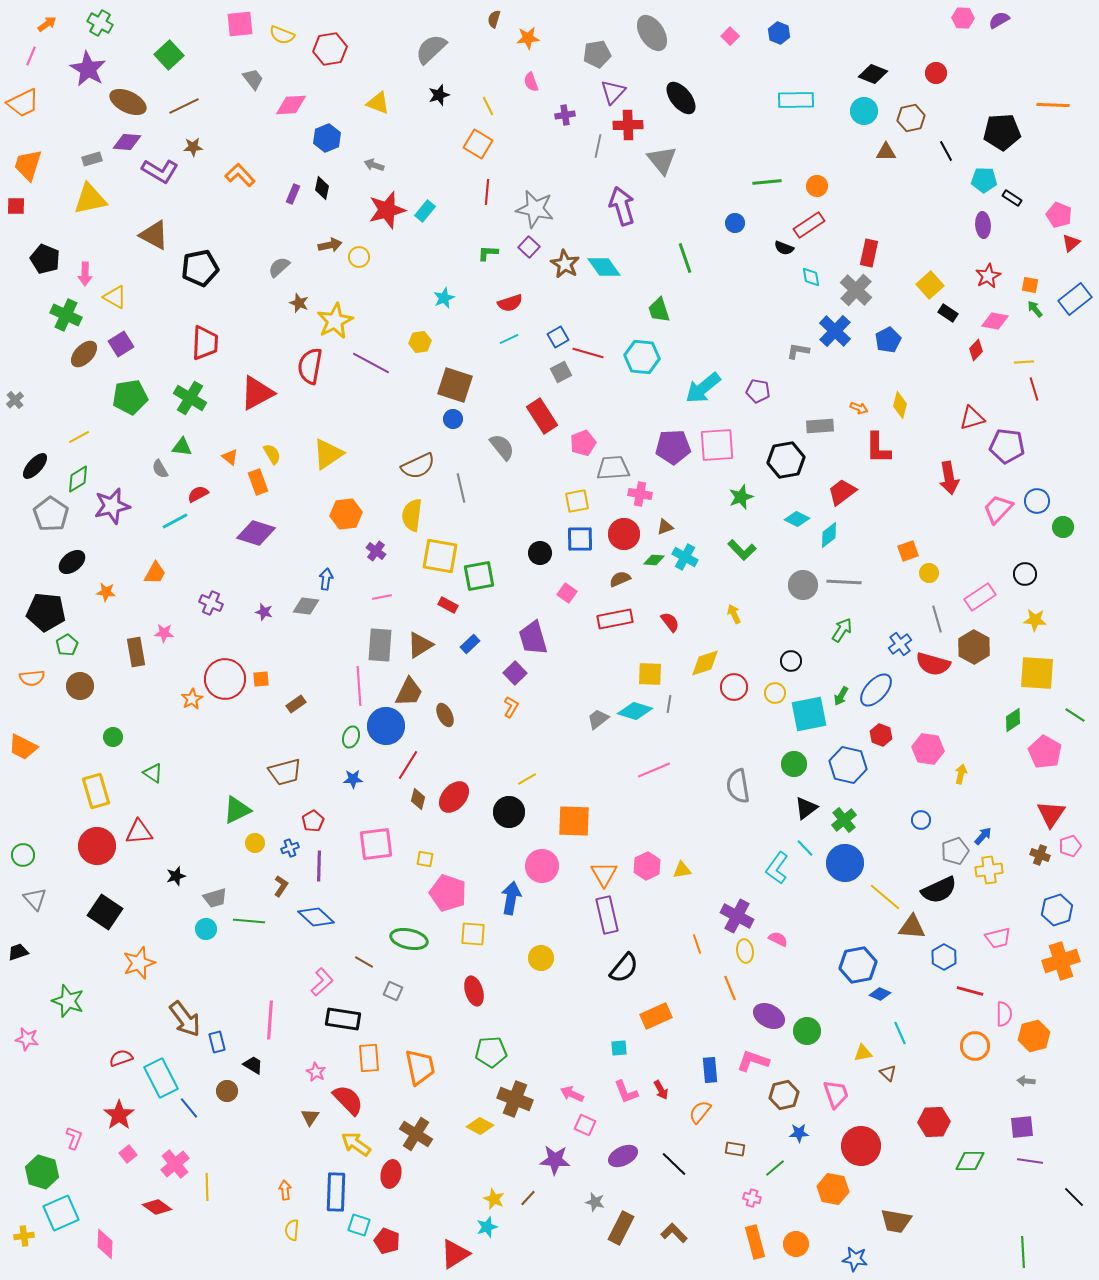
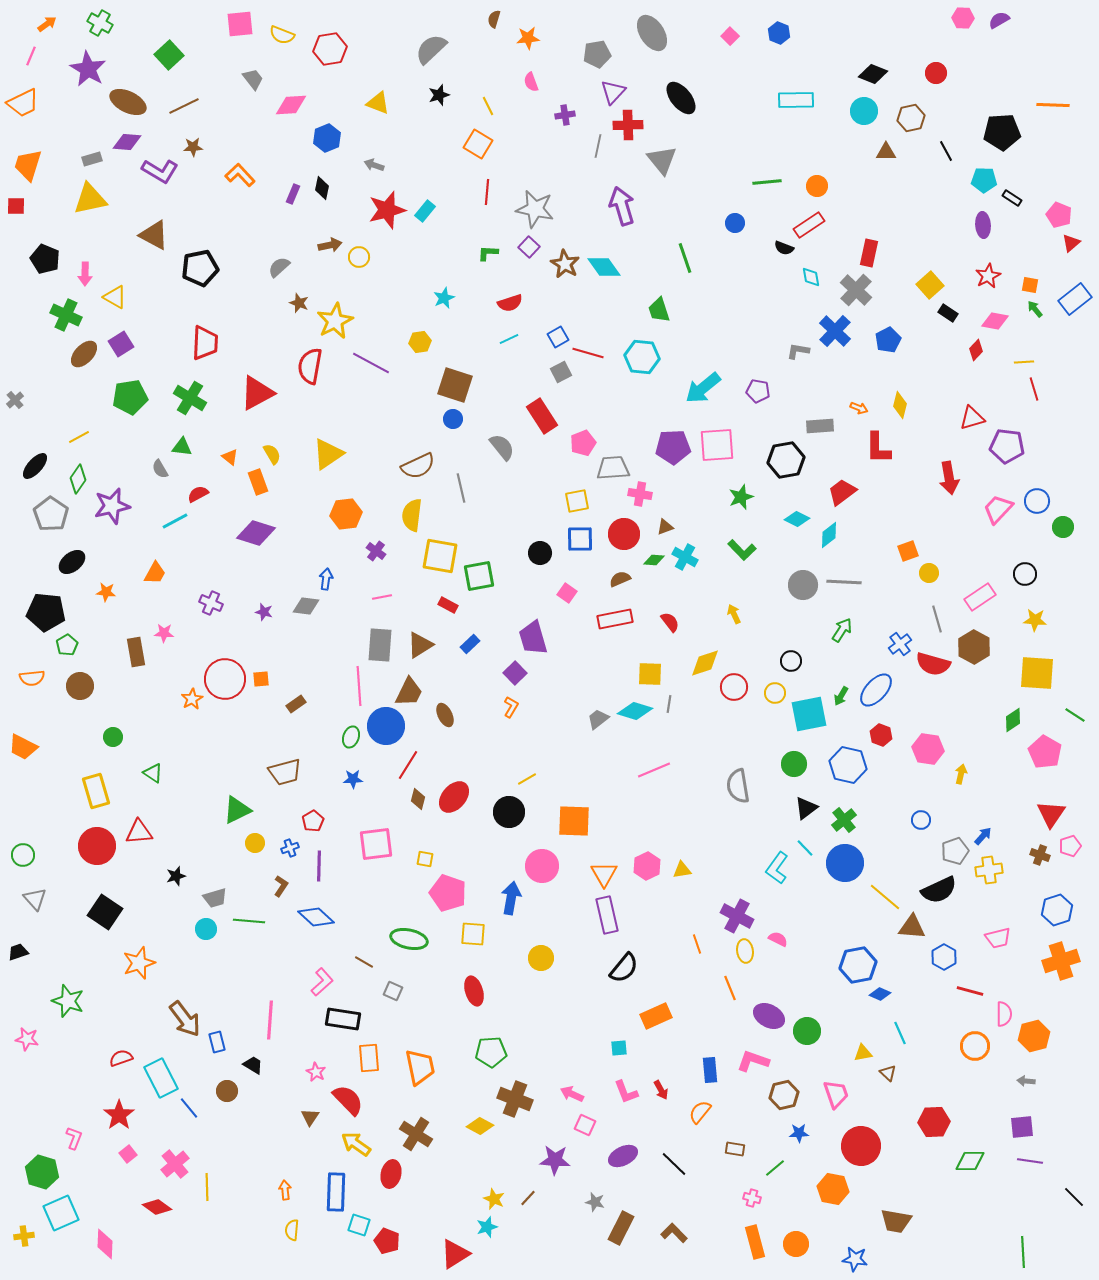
green diamond at (78, 479): rotated 24 degrees counterclockwise
